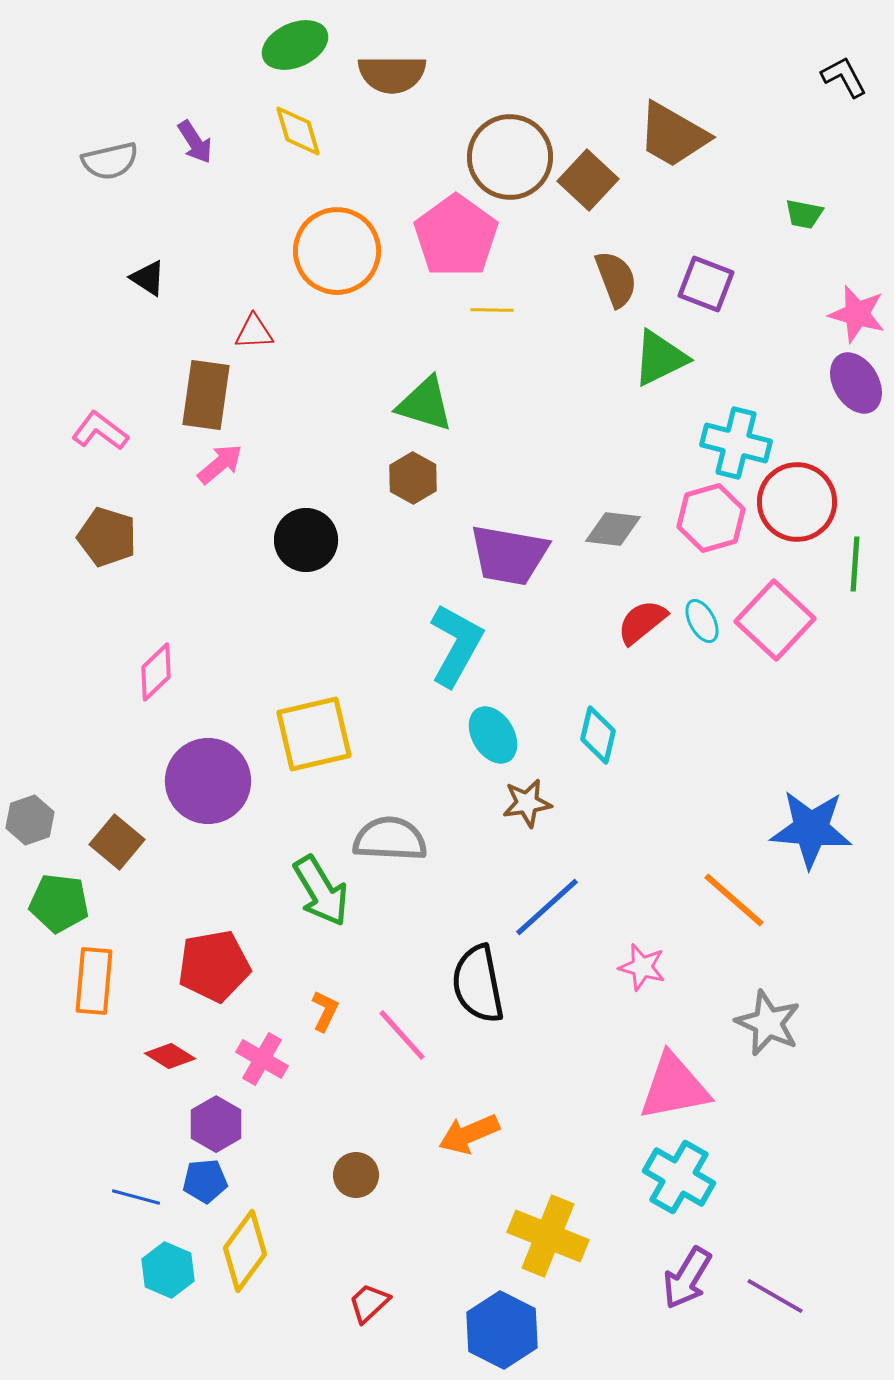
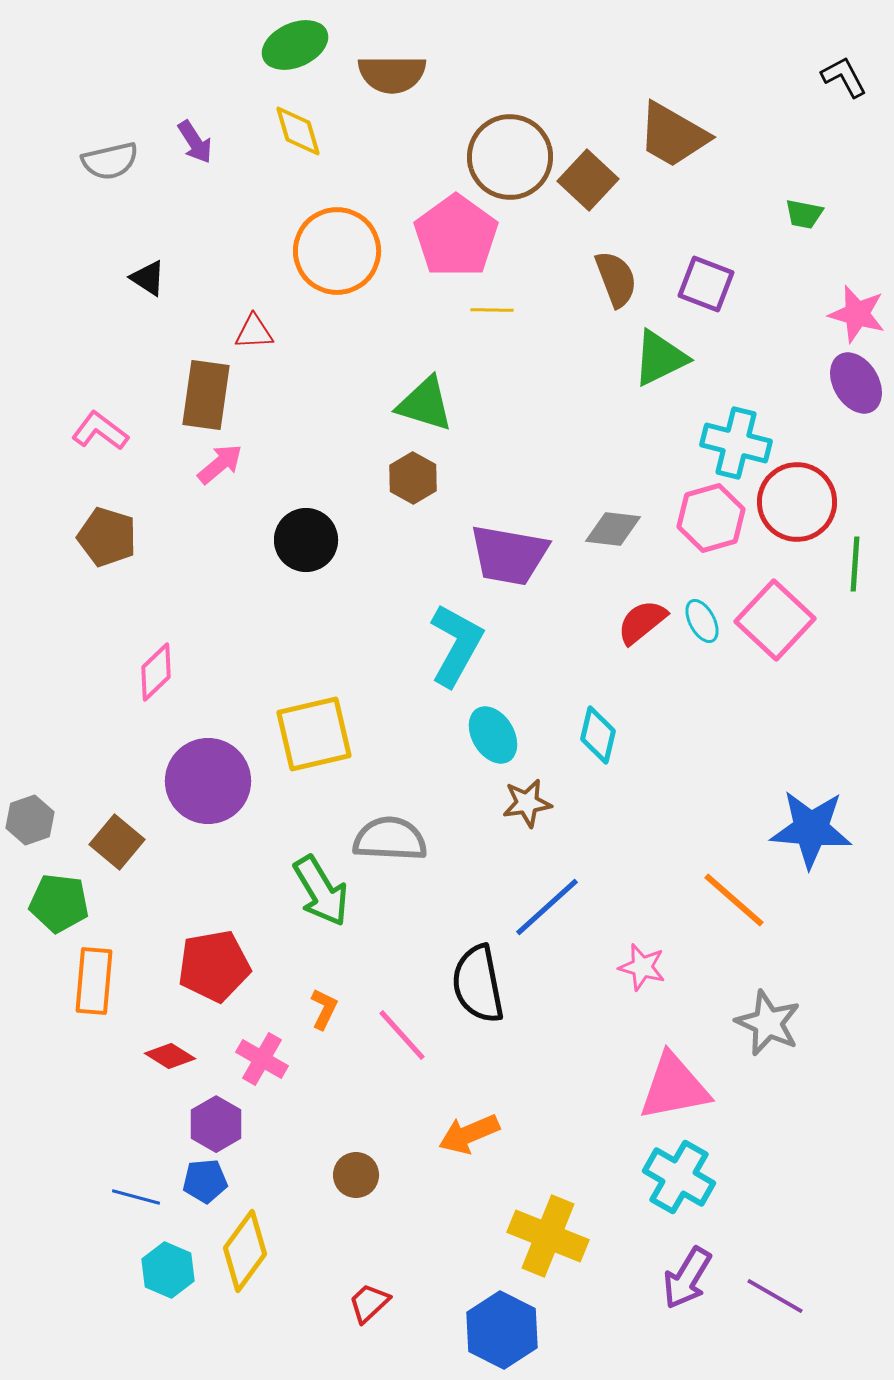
orange L-shape at (325, 1011): moved 1 px left, 2 px up
